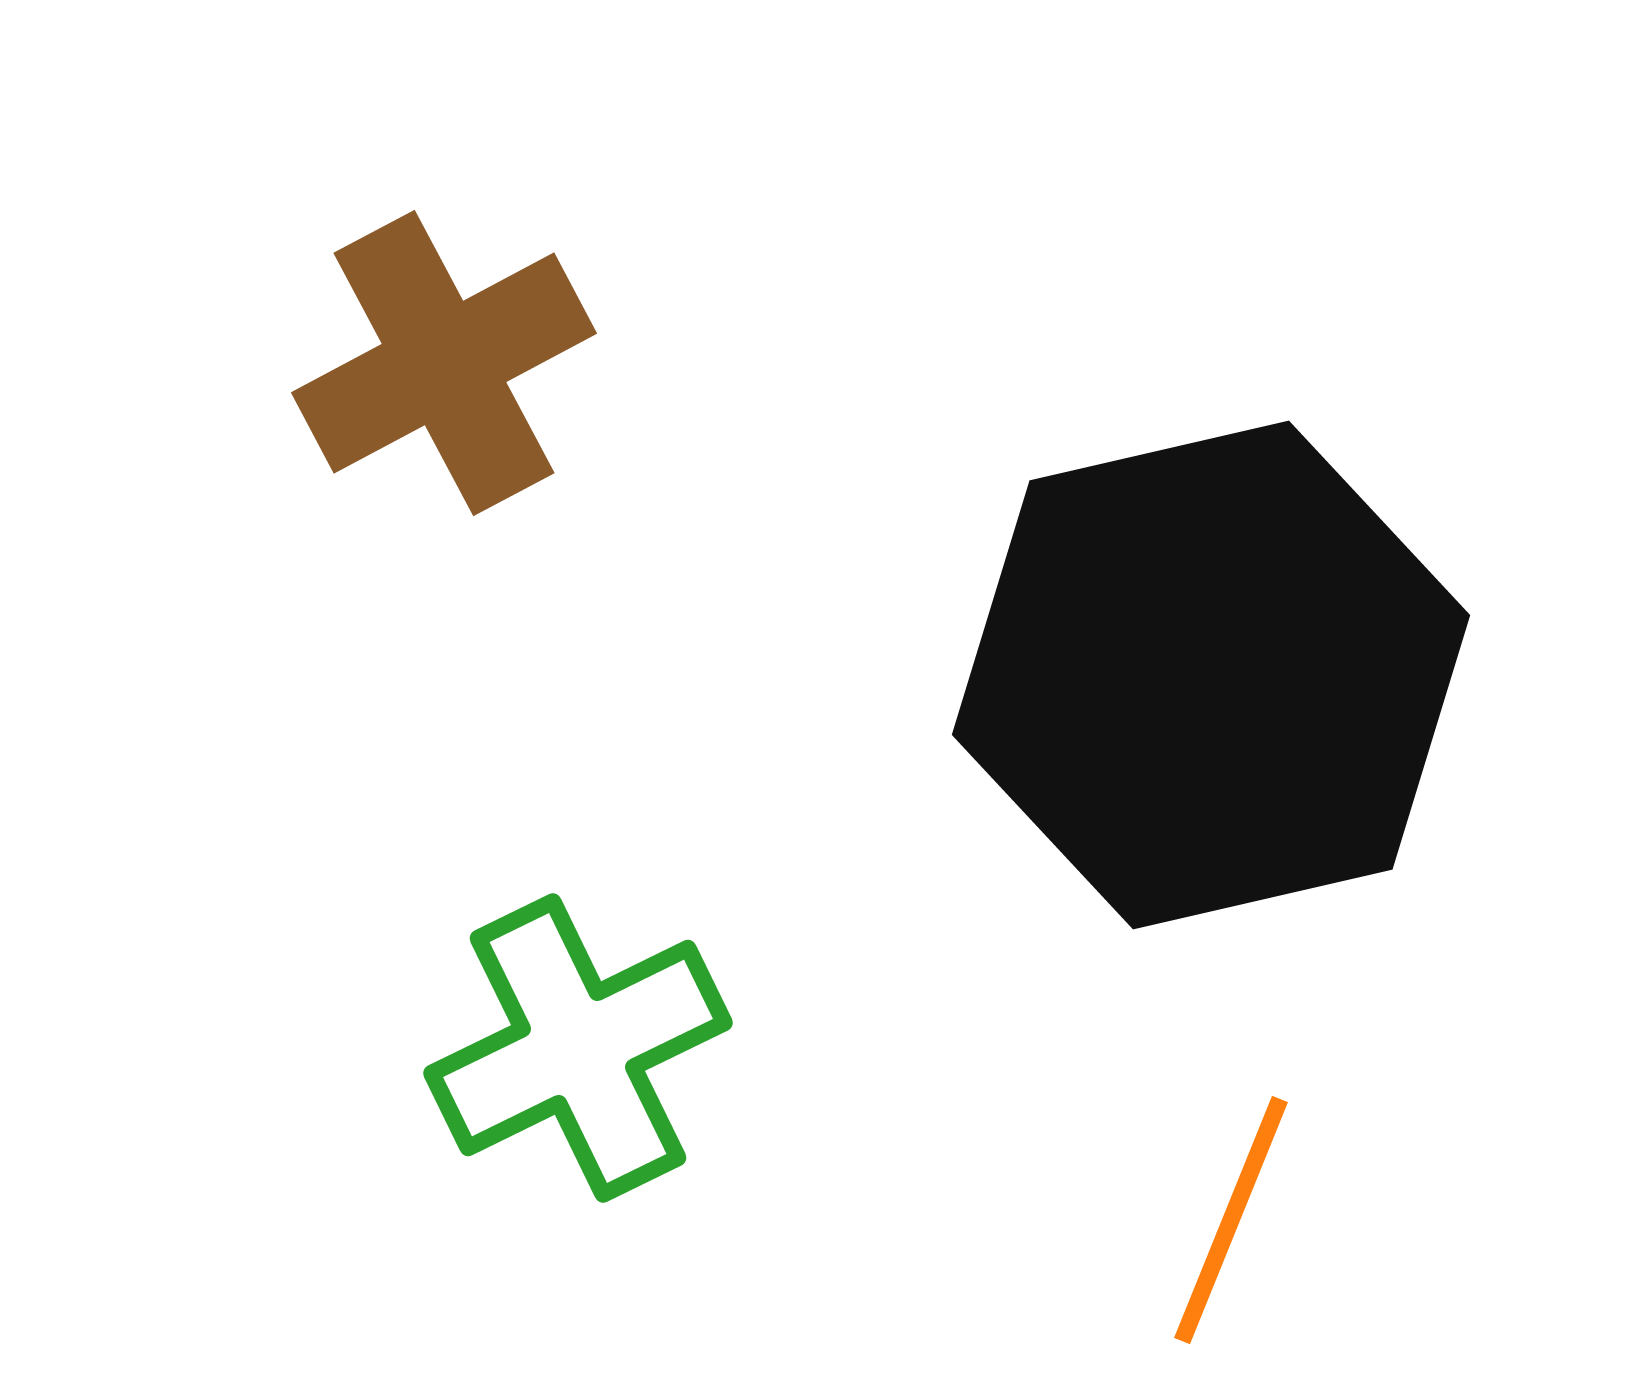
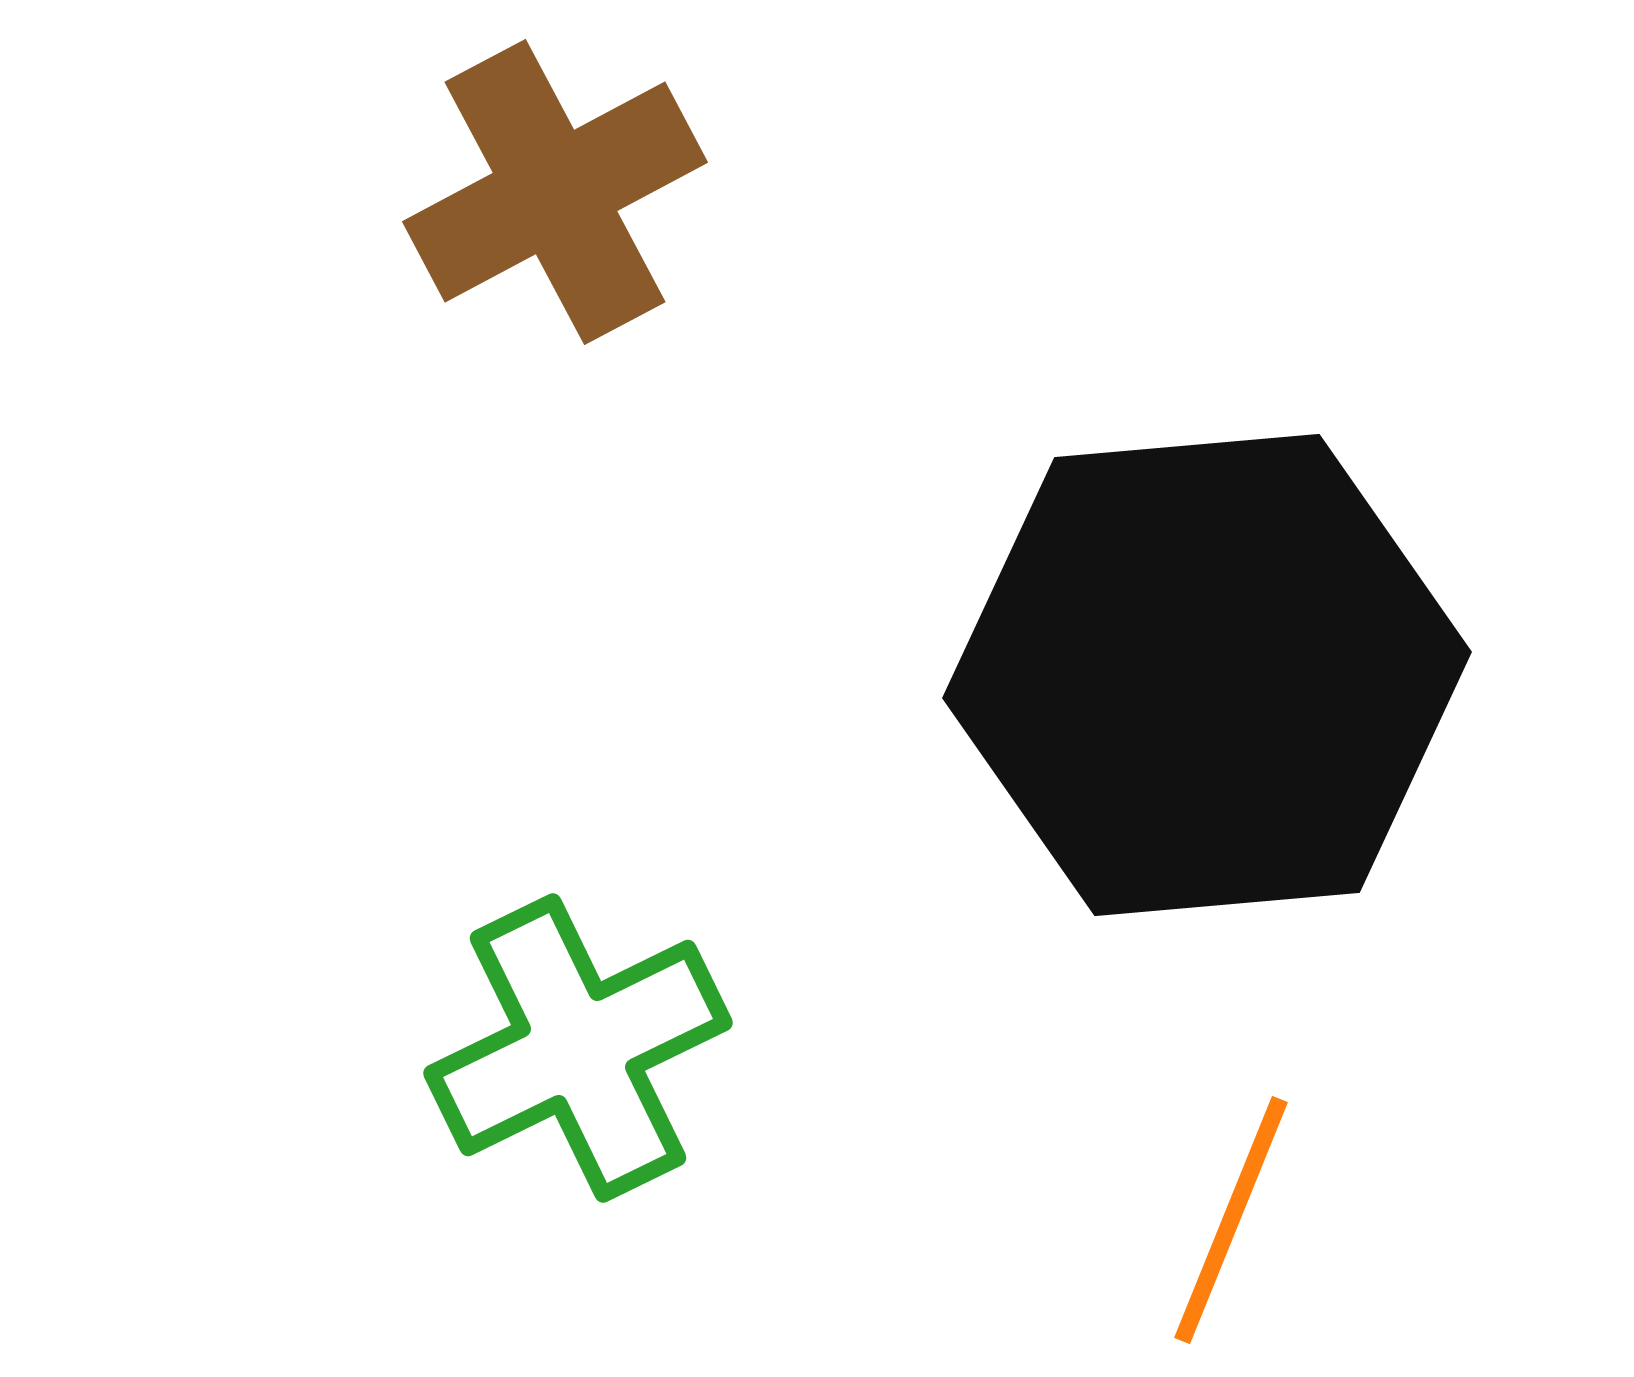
brown cross: moved 111 px right, 171 px up
black hexagon: moved 4 px left; rotated 8 degrees clockwise
